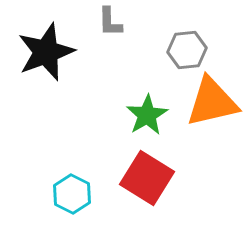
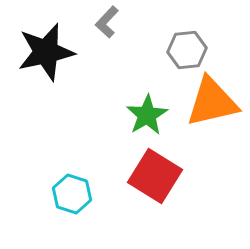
gray L-shape: moved 3 px left; rotated 44 degrees clockwise
black star: rotated 8 degrees clockwise
red square: moved 8 px right, 2 px up
cyan hexagon: rotated 9 degrees counterclockwise
